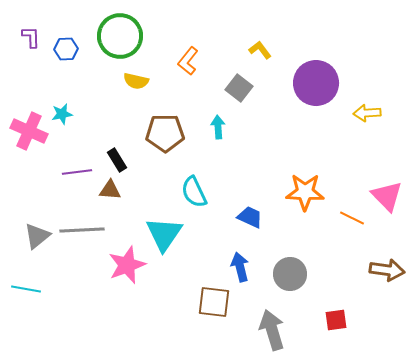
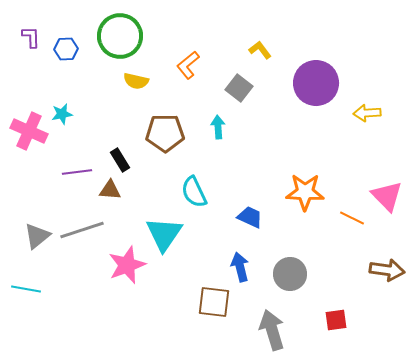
orange L-shape: moved 4 px down; rotated 12 degrees clockwise
black rectangle: moved 3 px right
gray line: rotated 15 degrees counterclockwise
